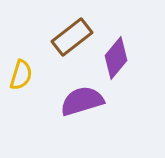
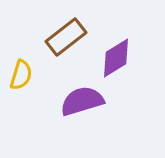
brown rectangle: moved 6 px left
purple diamond: rotated 18 degrees clockwise
